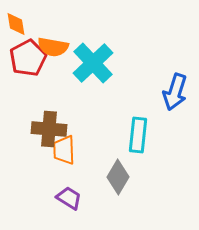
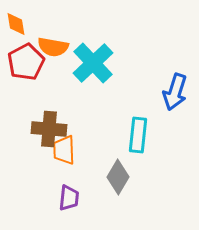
red pentagon: moved 2 px left, 4 px down
purple trapezoid: rotated 64 degrees clockwise
